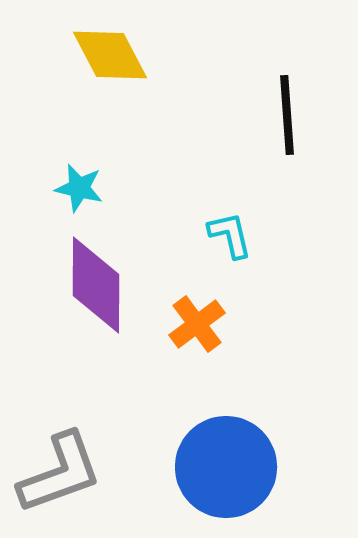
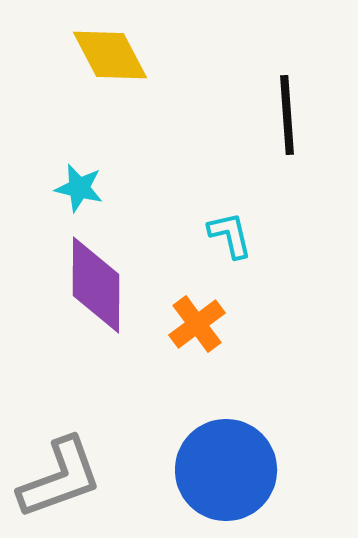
blue circle: moved 3 px down
gray L-shape: moved 5 px down
